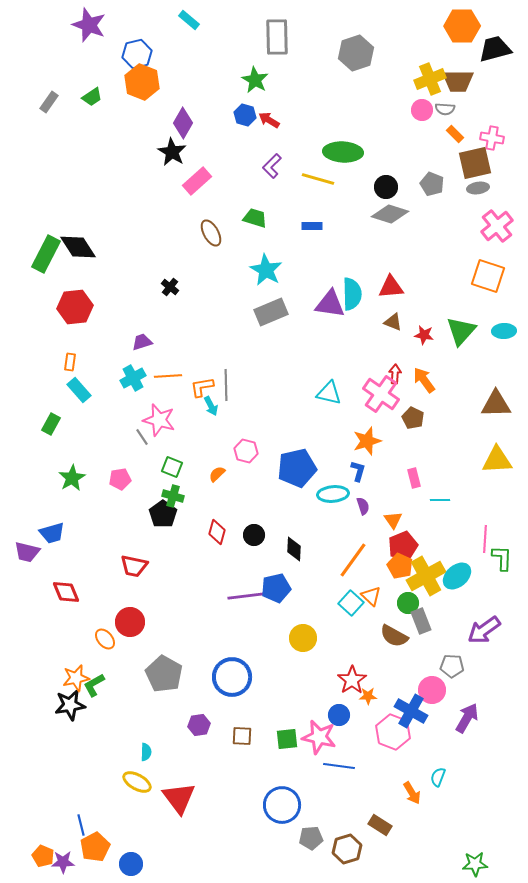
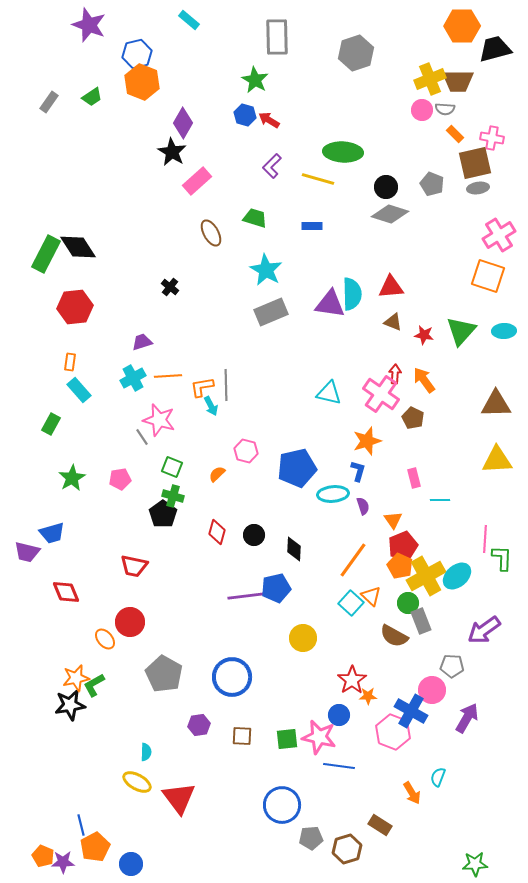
pink cross at (497, 226): moved 2 px right, 9 px down; rotated 8 degrees clockwise
